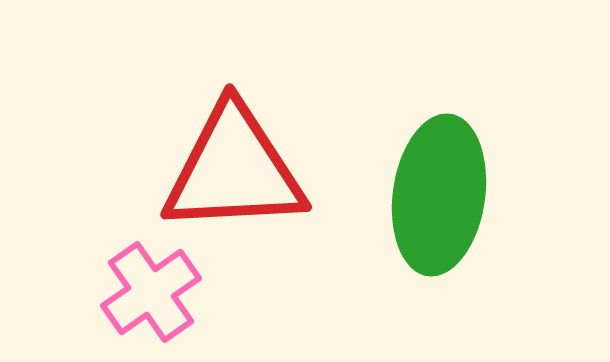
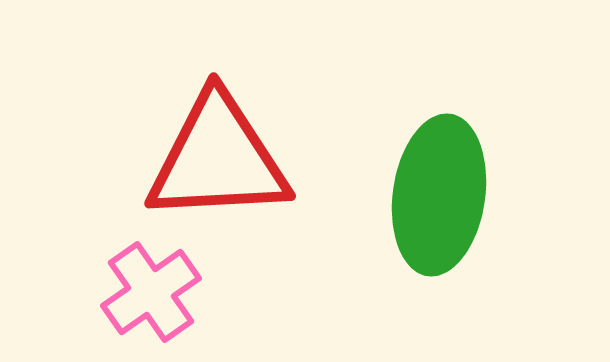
red triangle: moved 16 px left, 11 px up
